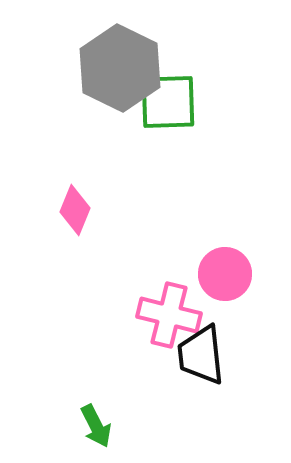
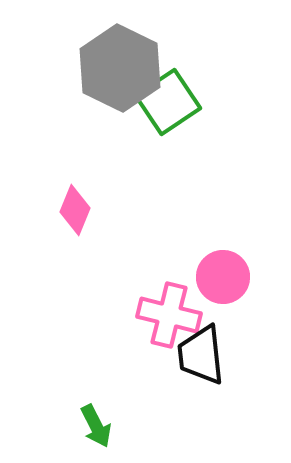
green square: rotated 32 degrees counterclockwise
pink circle: moved 2 px left, 3 px down
